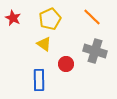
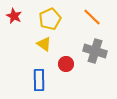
red star: moved 1 px right, 2 px up
